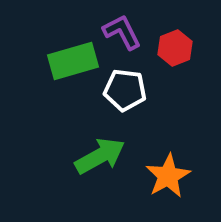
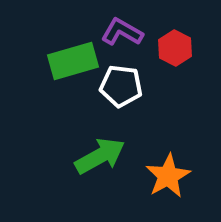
purple L-shape: rotated 33 degrees counterclockwise
red hexagon: rotated 12 degrees counterclockwise
white pentagon: moved 4 px left, 4 px up
